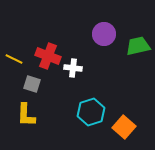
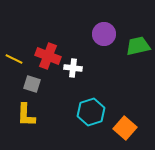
orange square: moved 1 px right, 1 px down
